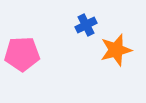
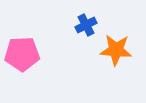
orange star: rotated 20 degrees clockwise
